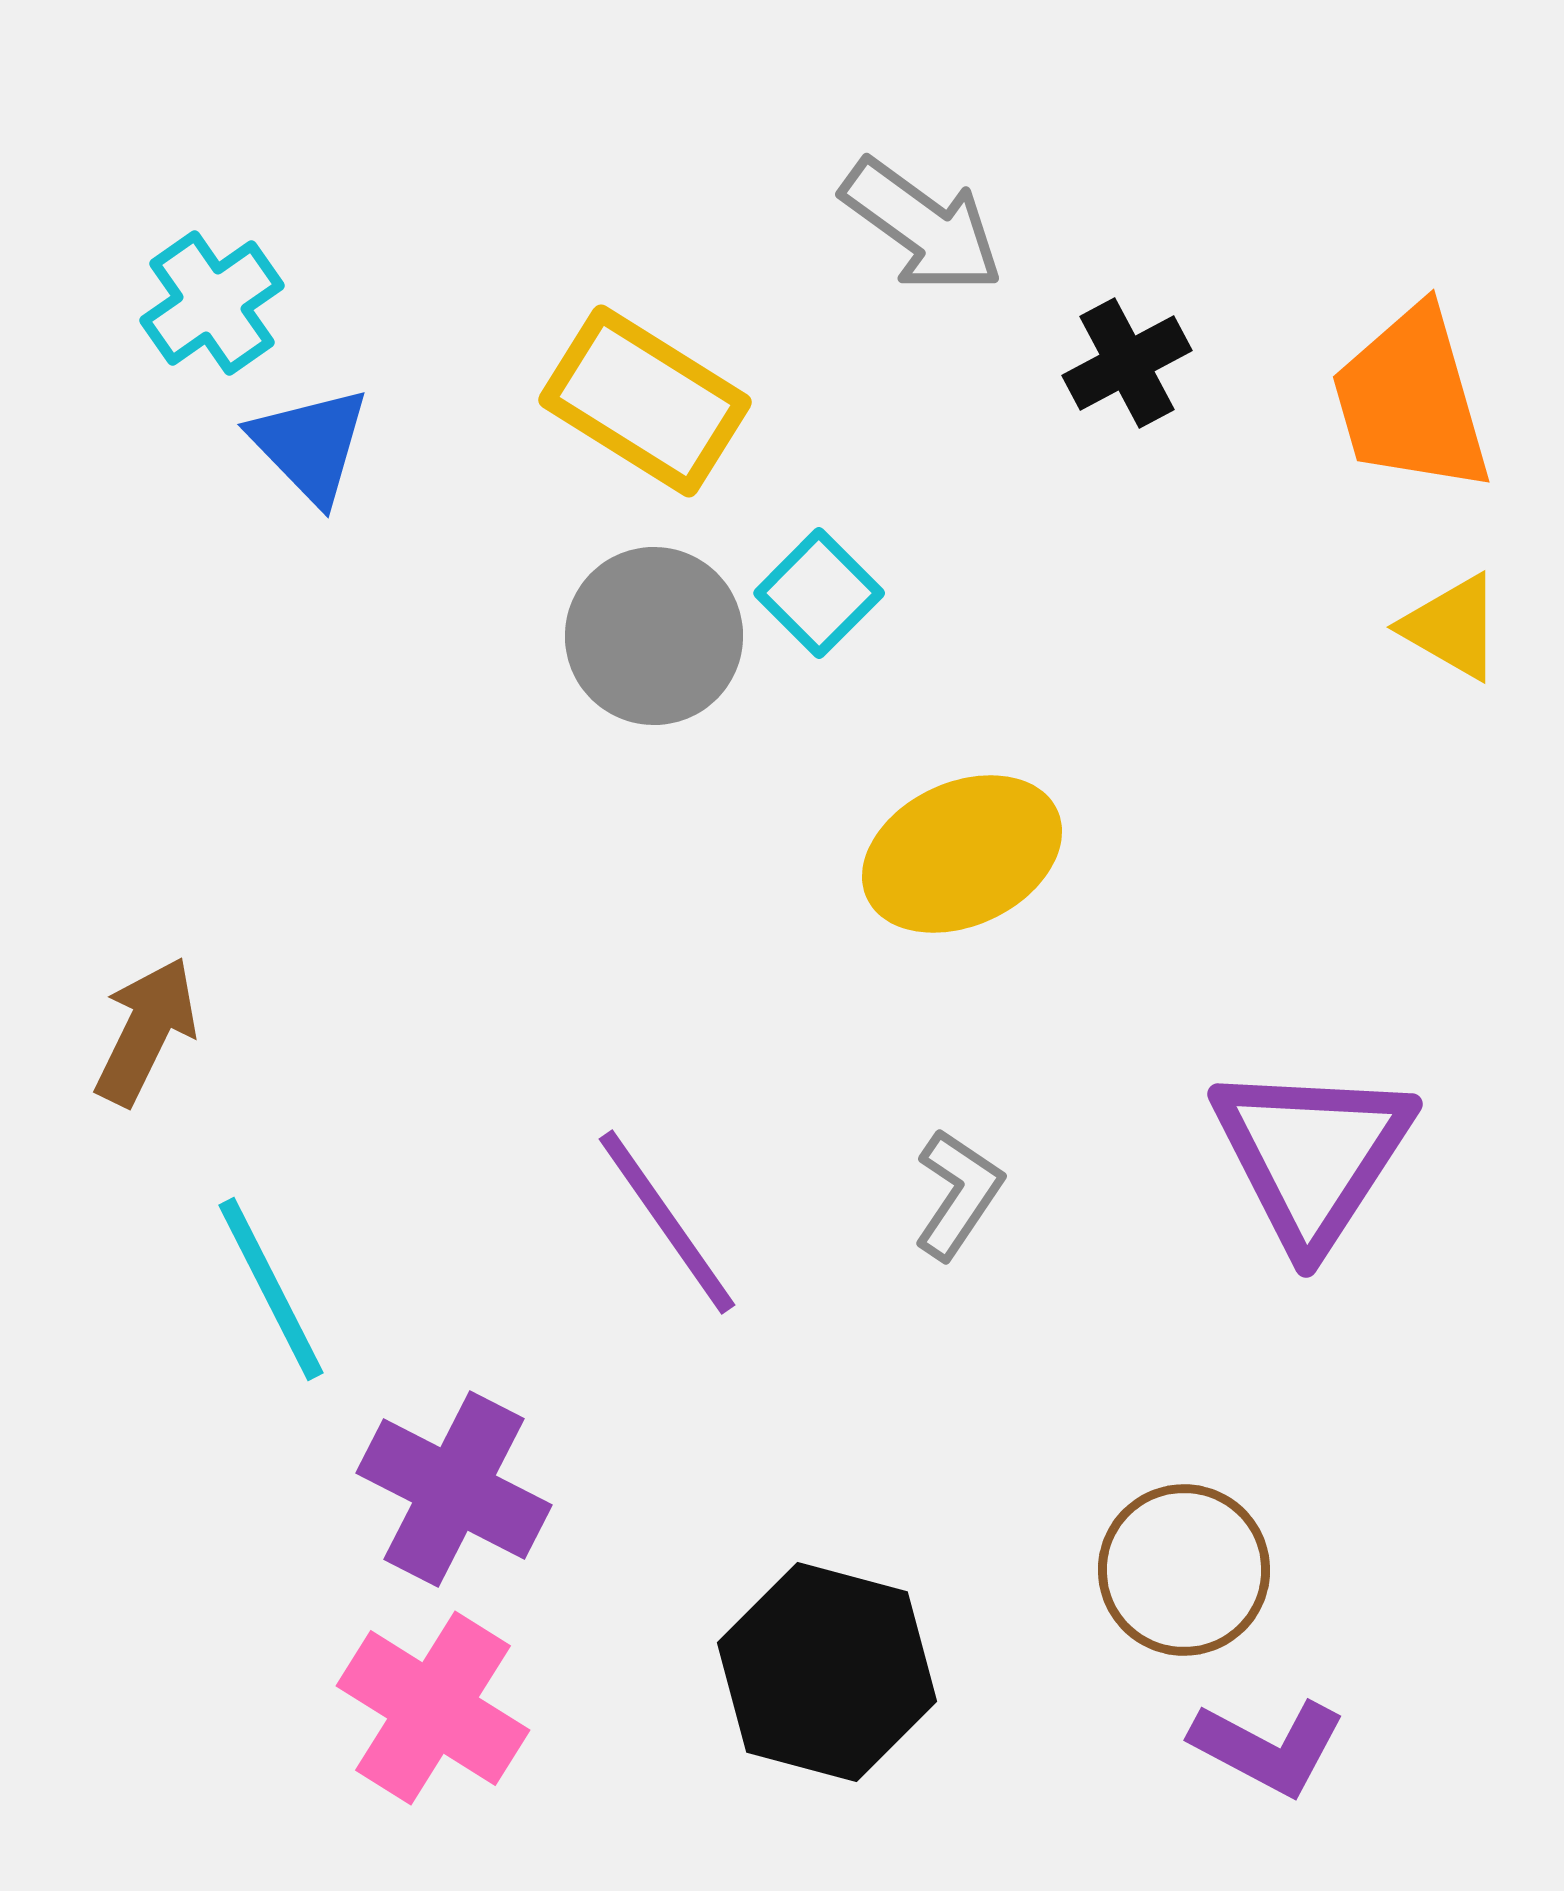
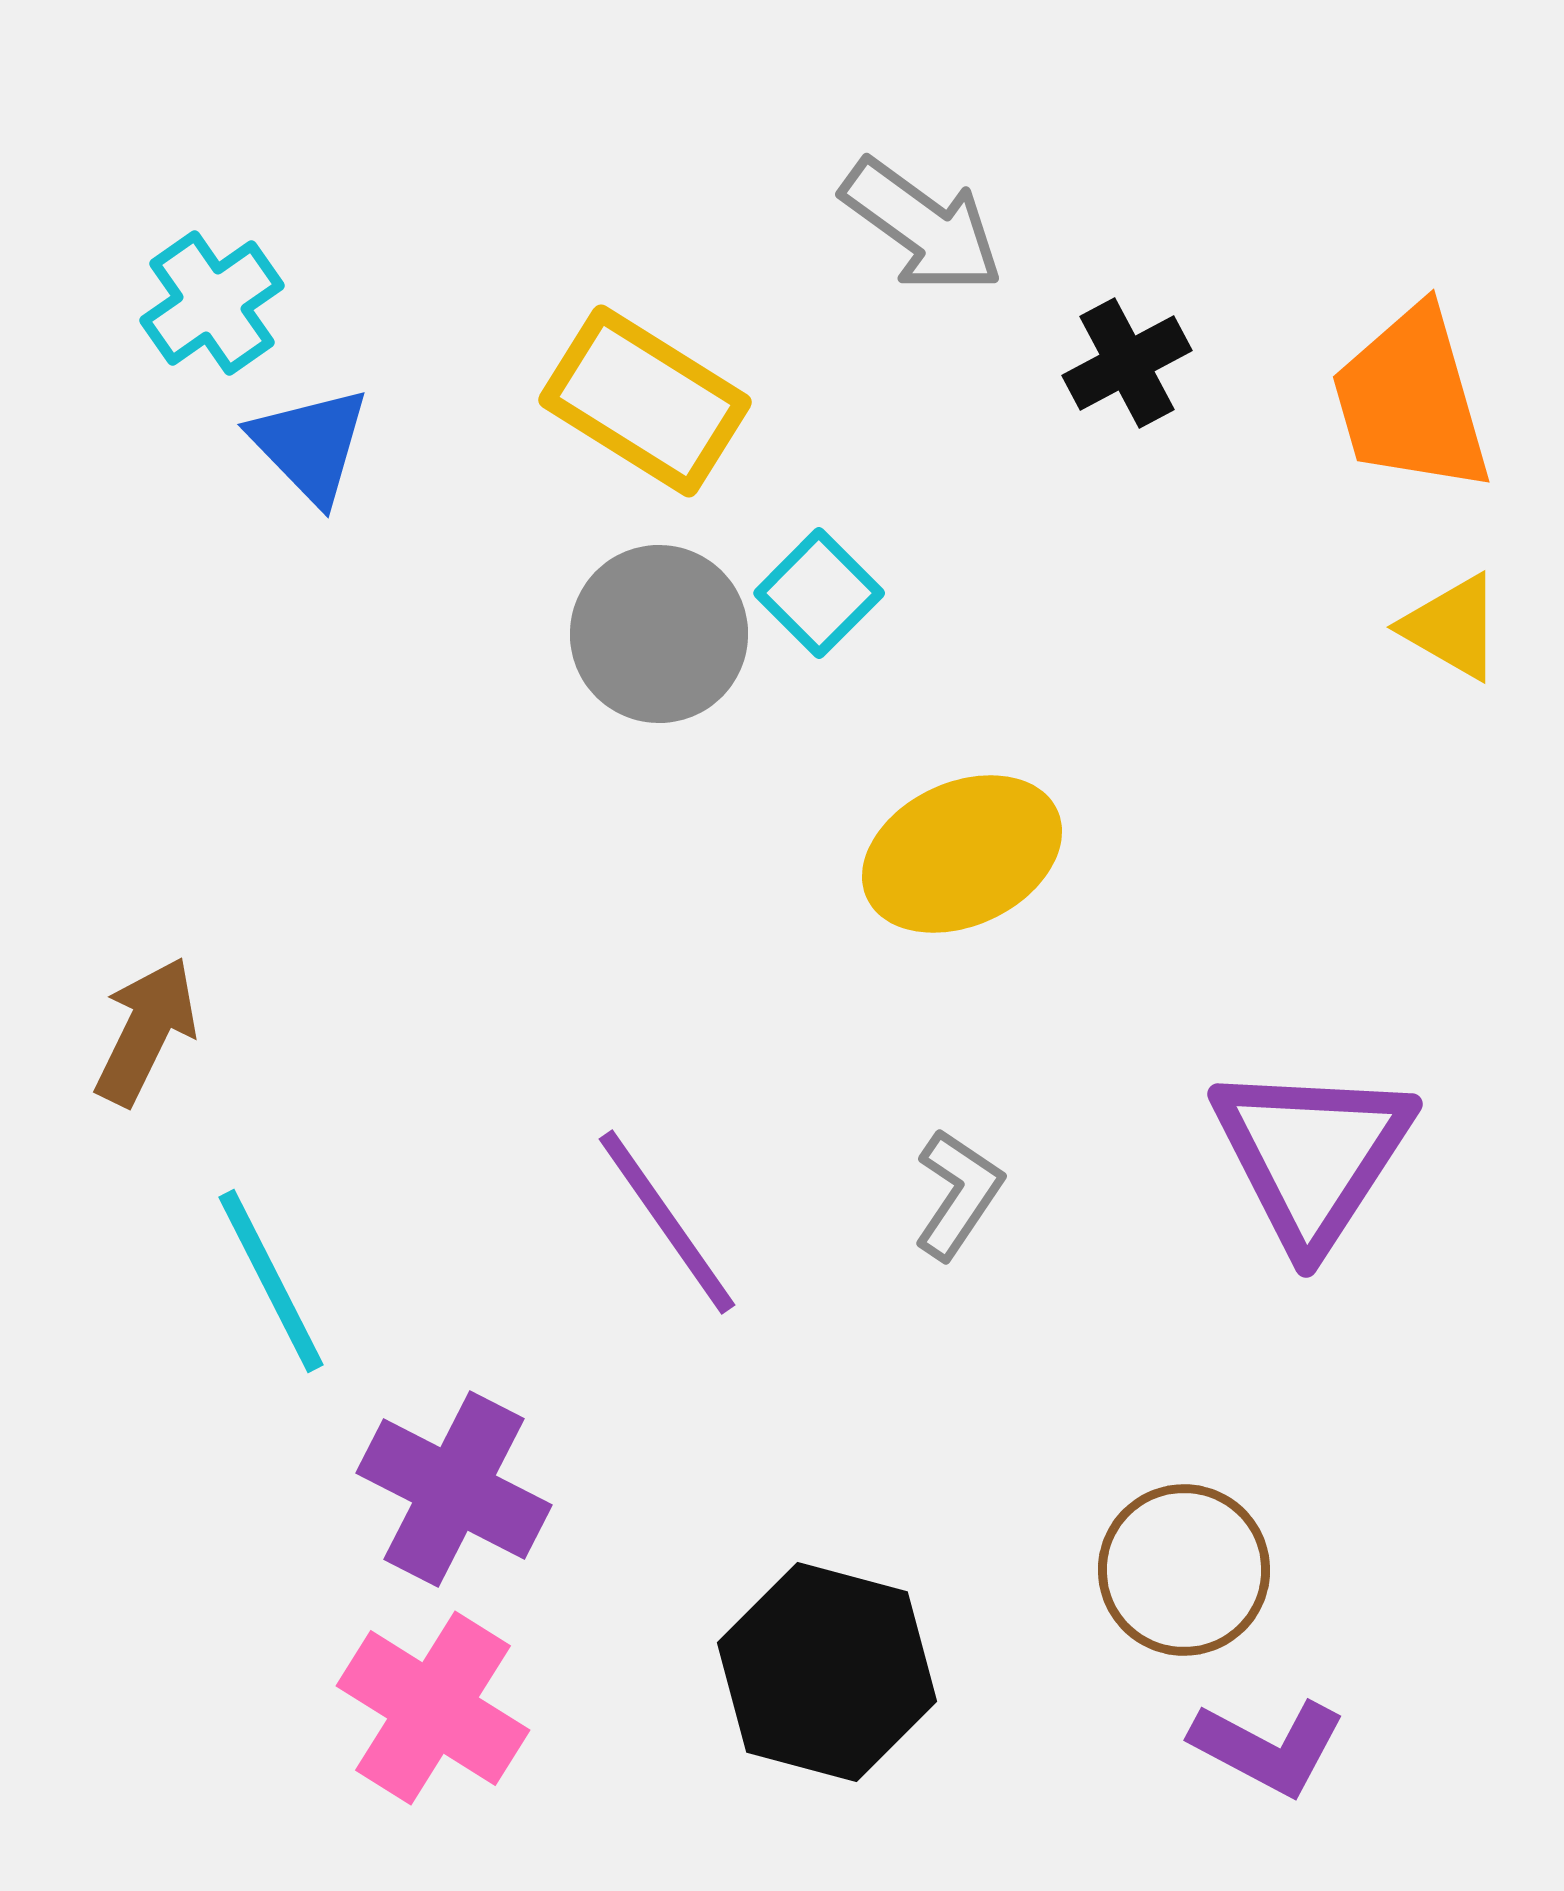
gray circle: moved 5 px right, 2 px up
cyan line: moved 8 px up
